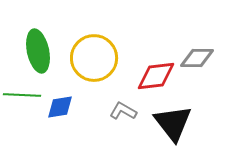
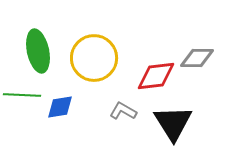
black triangle: rotated 6 degrees clockwise
